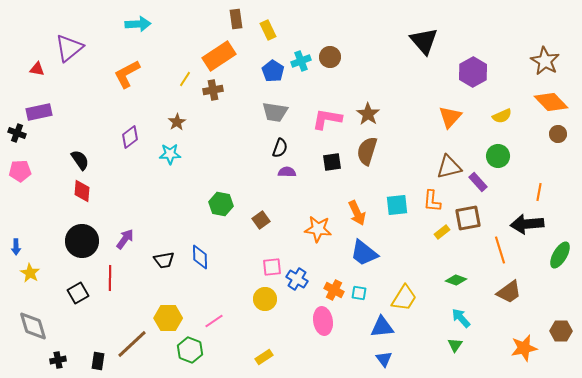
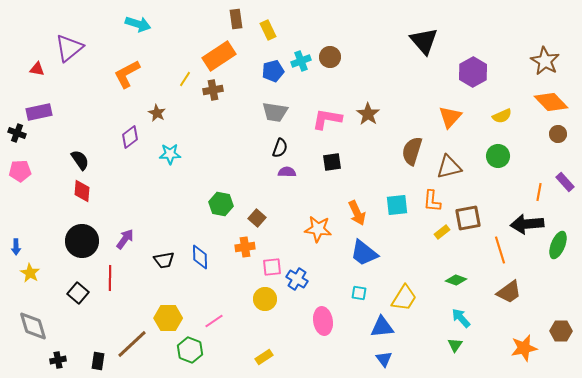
cyan arrow at (138, 24): rotated 20 degrees clockwise
blue pentagon at (273, 71): rotated 25 degrees clockwise
brown star at (177, 122): moved 20 px left, 9 px up; rotated 12 degrees counterclockwise
brown semicircle at (367, 151): moved 45 px right
purple rectangle at (478, 182): moved 87 px right
brown square at (261, 220): moved 4 px left, 2 px up; rotated 12 degrees counterclockwise
green ellipse at (560, 255): moved 2 px left, 10 px up; rotated 8 degrees counterclockwise
orange cross at (334, 290): moved 89 px left, 43 px up; rotated 36 degrees counterclockwise
black square at (78, 293): rotated 20 degrees counterclockwise
